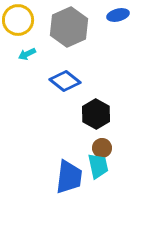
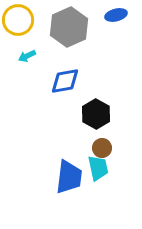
blue ellipse: moved 2 px left
cyan arrow: moved 2 px down
blue diamond: rotated 48 degrees counterclockwise
cyan trapezoid: moved 2 px down
